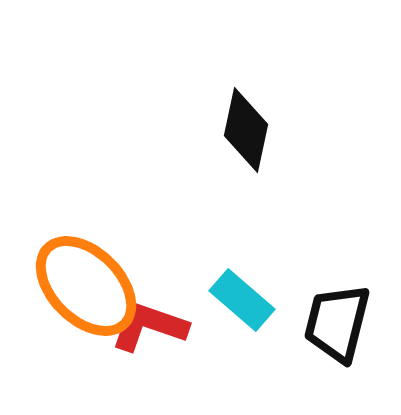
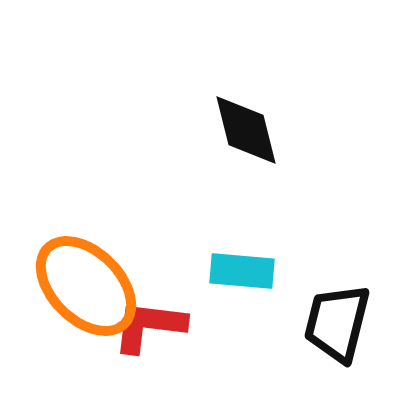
black diamond: rotated 26 degrees counterclockwise
cyan rectangle: moved 29 px up; rotated 36 degrees counterclockwise
red L-shape: rotated 12 degrees counterclockwise
